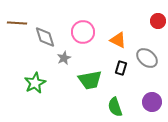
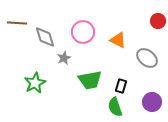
black rectangle: moved 18 px down
